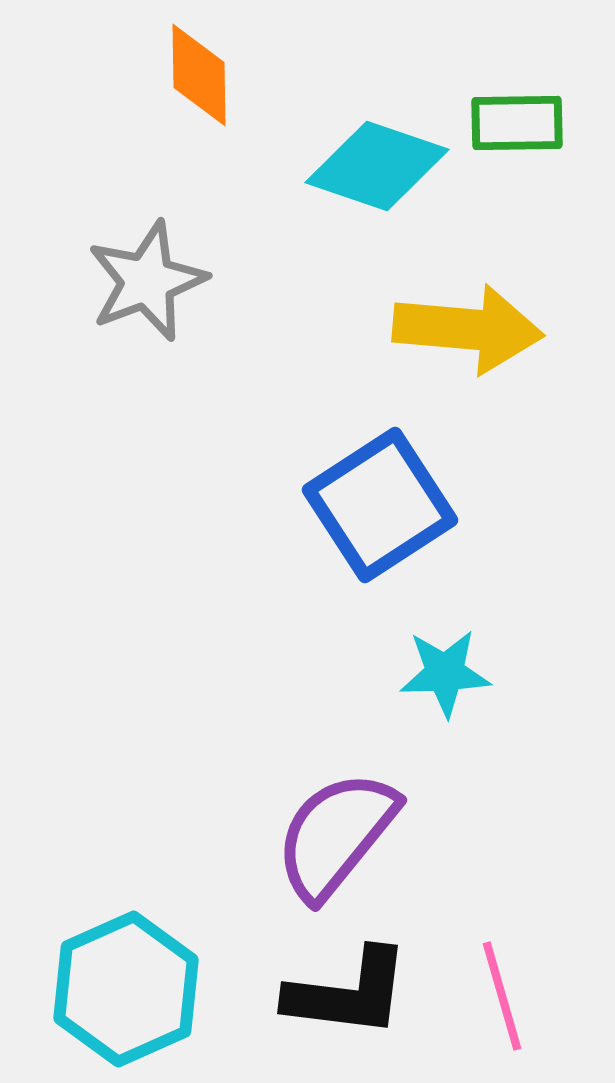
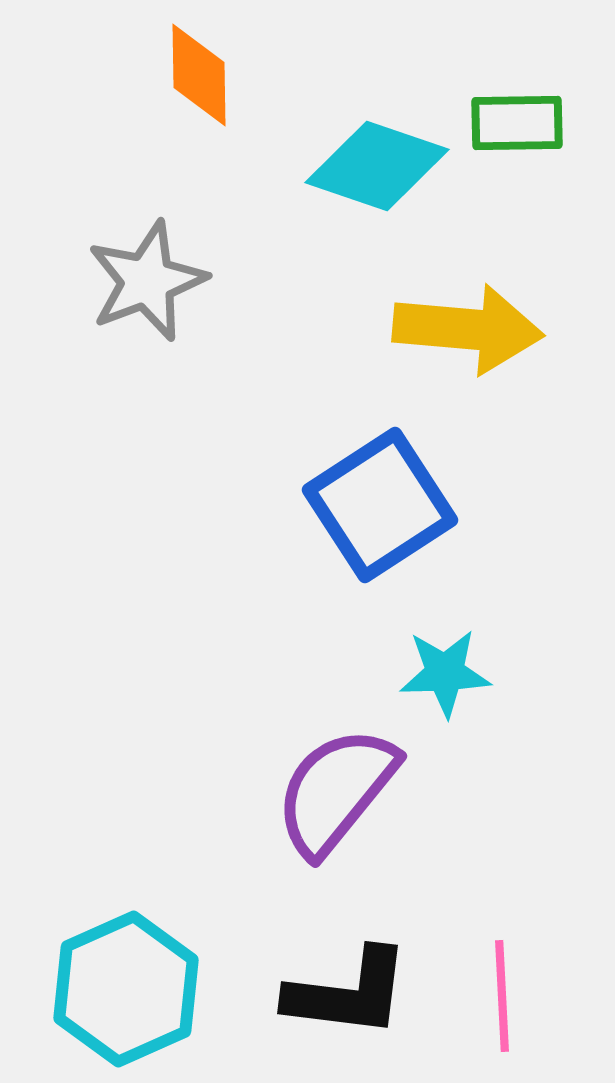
purple semicircle: moved 44 px up
pink line: rotated 13 degrees clockwise
